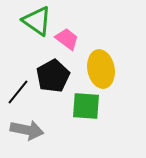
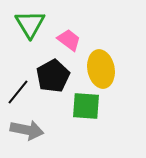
green triangle: moved 7 px left, 3 px down; rotated 24 degrees clockwise
pink trapezoid: moved 2 px right, 1 px down
